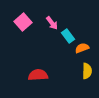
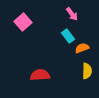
pink arrow: moved 20 px right, 9 px up
red semicircle: moved 2 px right
